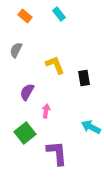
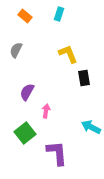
cyan rectangle: rotated 56 degrees clockwise
yellow L-shape: moved 13 px right, 11 px up
